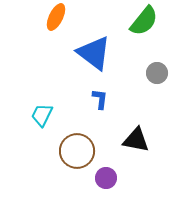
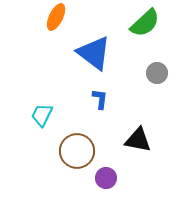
green semicircle: moved 1 px right, 2 px down; rotated 8 degrees clockwise
black triangle: moved 2 px right
